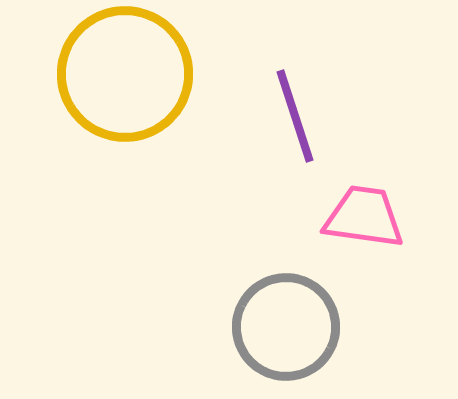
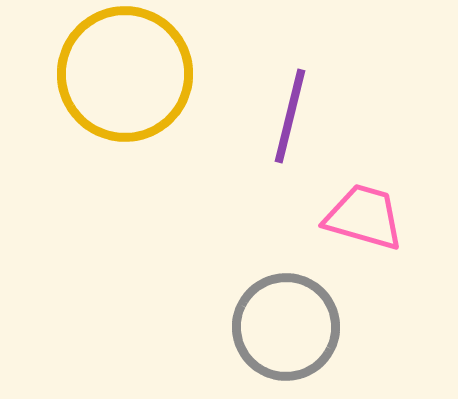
purple line: moved 5 px left; rotated 32 degrees clockwise
pink trapezoid: rotated 8 degrees clockwise
